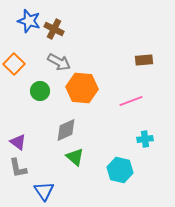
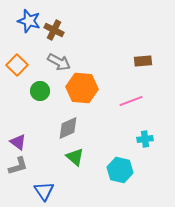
brown cross: moved 1 px down
brown rectangle: moved 1 px left, 1 px down
orange square: moved 3 px right, 1 px down
gray diamond: moved 2 px right, 2 px up
gray L-shape: moved 2 px up; rotated 95 degrees counterclockwise
